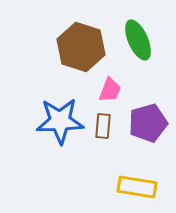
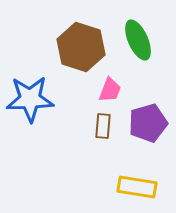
blue star: moved 30 px left, 22 px up
